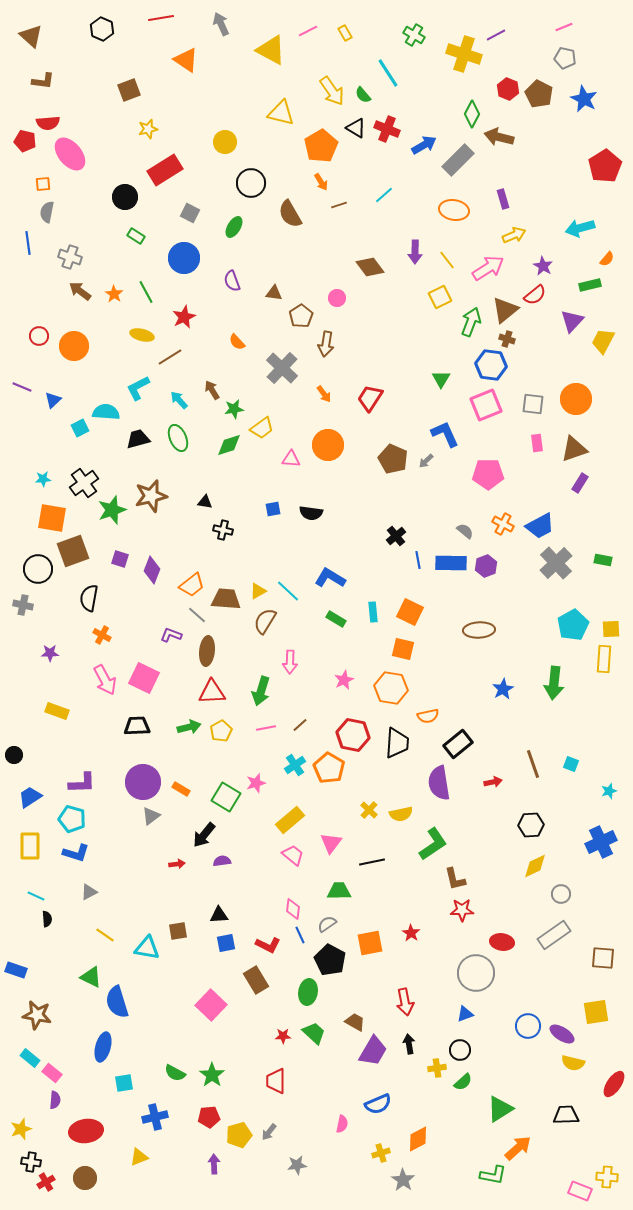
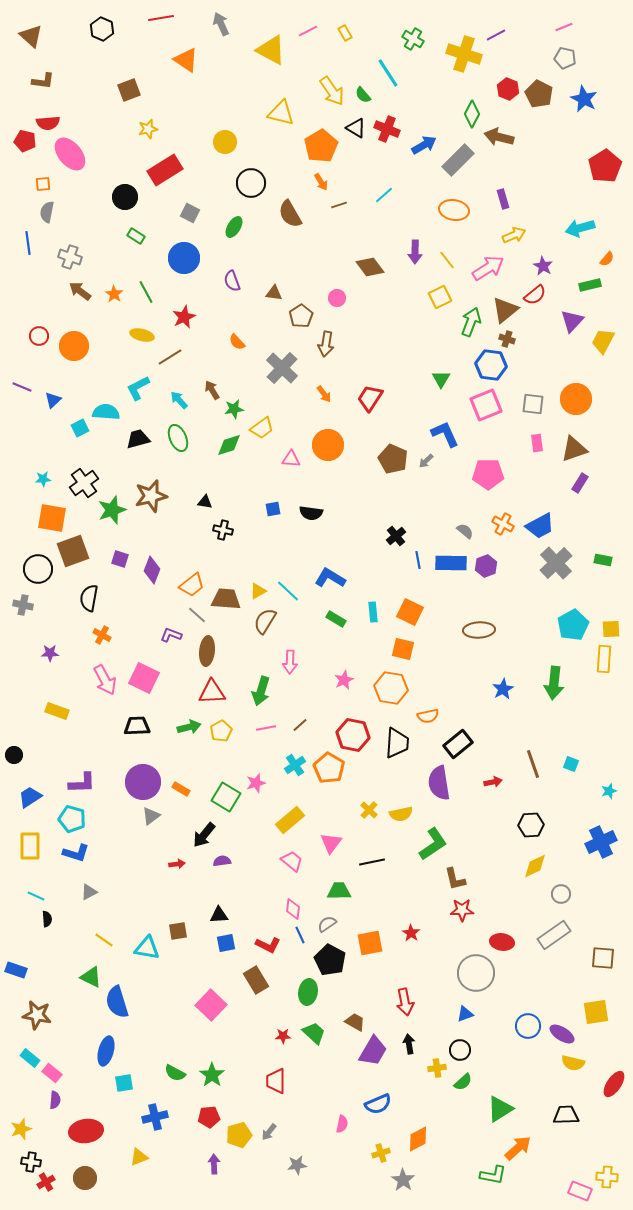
green cross at (414, 35): moved 1 px left, 4 px down
pink trapezoid at (293, 855): moved 1 px left, 6 px down
yellow line at (105, 935): moved 1 px left, 5 px down
blue ellipse at (103, 1047): moved 3 px right, 4 px down
